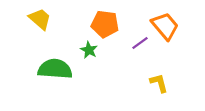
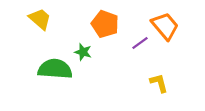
orange pentagon: rotated 12 degrees clockwise
green star: moved 6 px left, 2 px down; rotated 12 degrees counterclockwise
